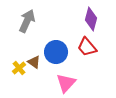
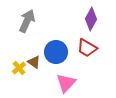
purple diamond: rotated 15 degrees clockwise
red trapezoid: moved 1 px down; rotated 20 degrees counterclockwise
